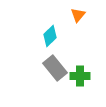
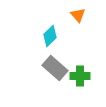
orange triangle: rotated 21 degrees counterclockwise
gray rectangle: rotated 10 degrees counterclockwise
